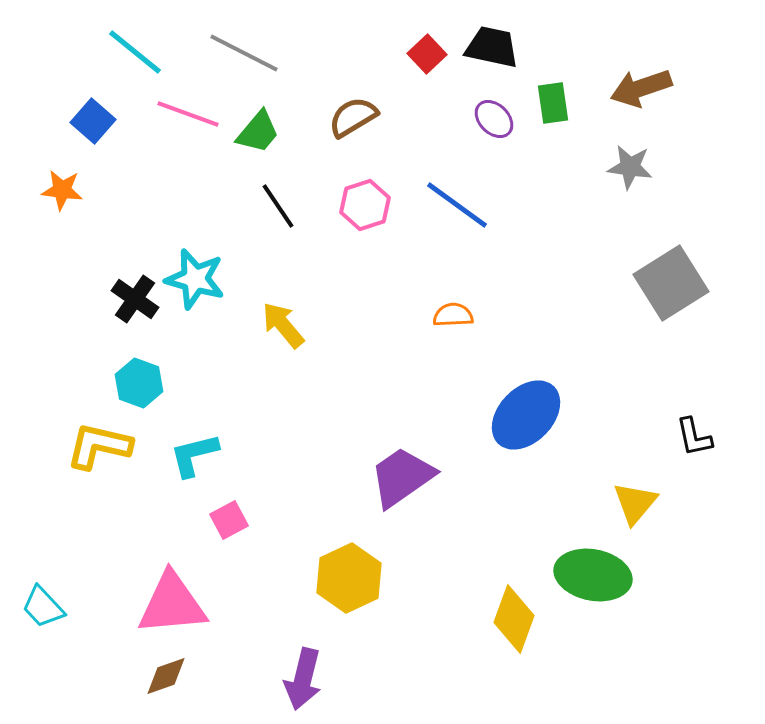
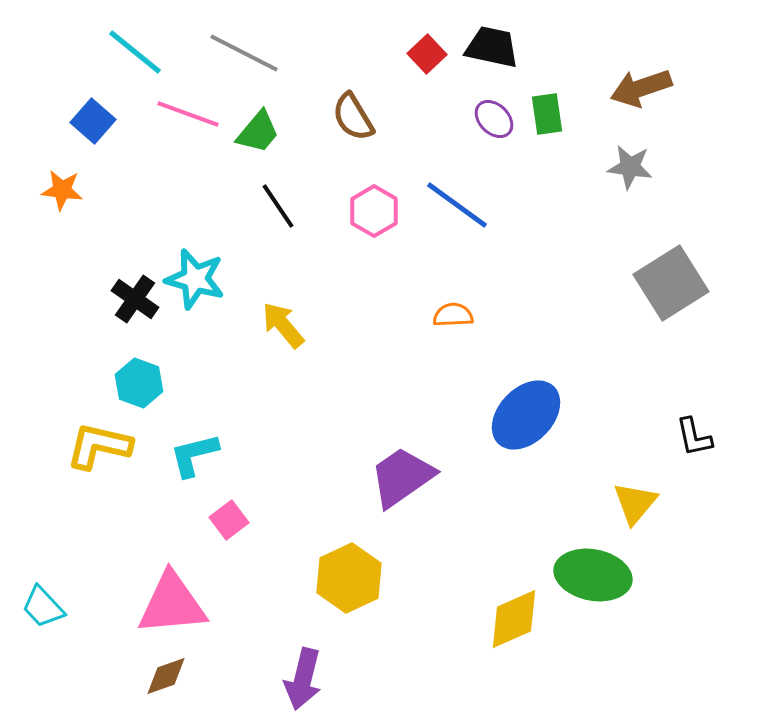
green rectangle: moved 6 px left, 11 px down
brown semicircle: rotated 90 degrees counterclockwise
pink hexagon: moved 9 px right, 6 px down; rotated 12 degrees counterclockwise
pink square: rotated 9 degrees counterclockwise
yellow diamond: rotated 46 degrees clockwise
